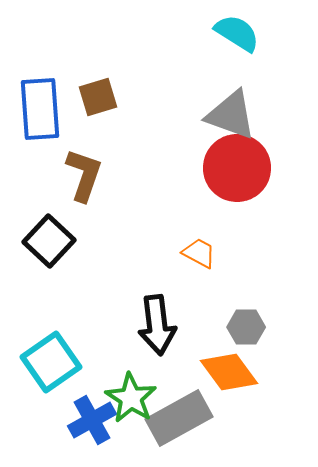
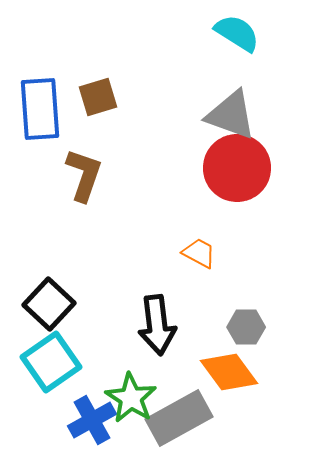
black square: moved 63 px down
